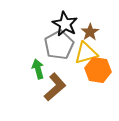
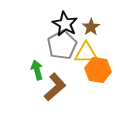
brown star: moved 1 px right, 5 px up
gray pentagon: moved 3 px right
yellow triangle: rotated 15 degrees clockwise
green arrow: moved 1 px left, 1 px down
